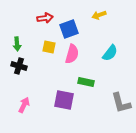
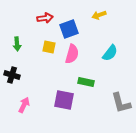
black cross: moved 7 px left, 9 px down
